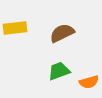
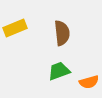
yellow rectangle: rotated 15 degrees counterclockwise
brown semicircle: rotated 110 degrees clockwise
